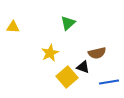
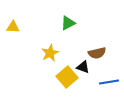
green triangle: rotated 14 degrees clockwise
